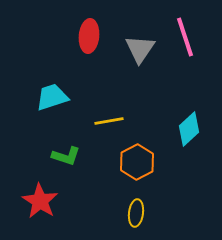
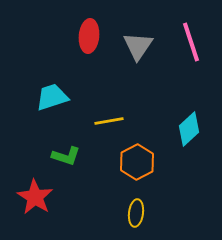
pink line: moved 6 px right, 5 px down
gray triangle: moved 2 px left, 3 px up
red star: moved 5 px left, 4 px up
